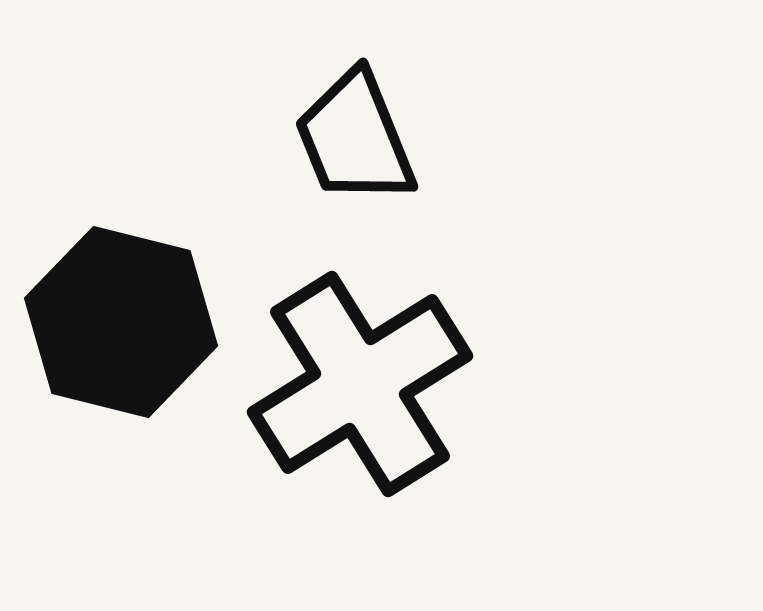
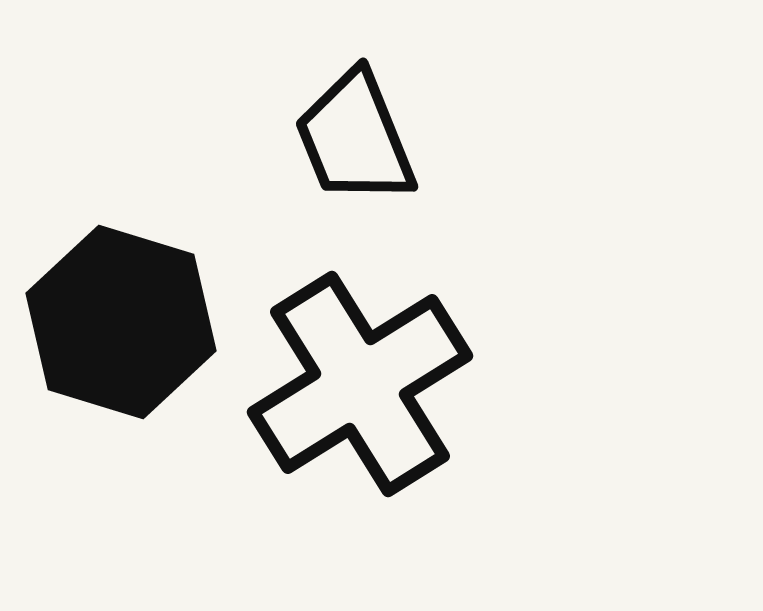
black hexagon: rotated 3 degrees clockwise
